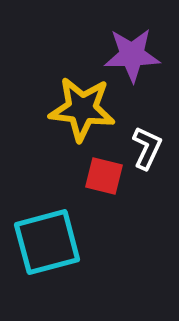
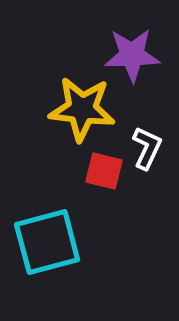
red square: moved 5 px up
